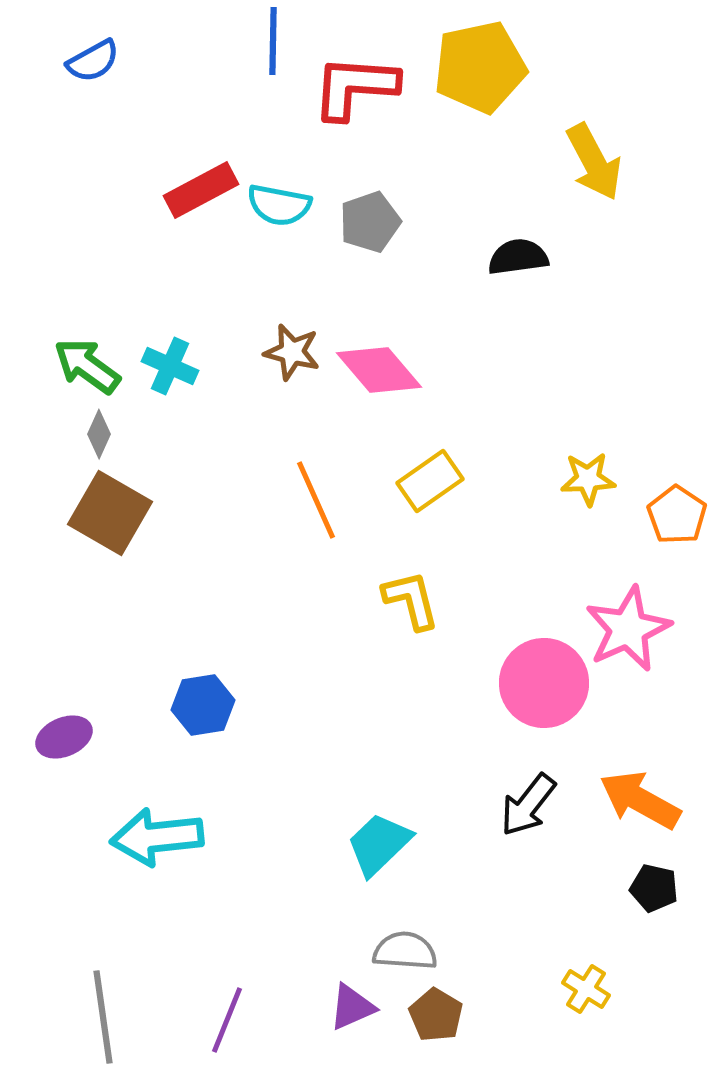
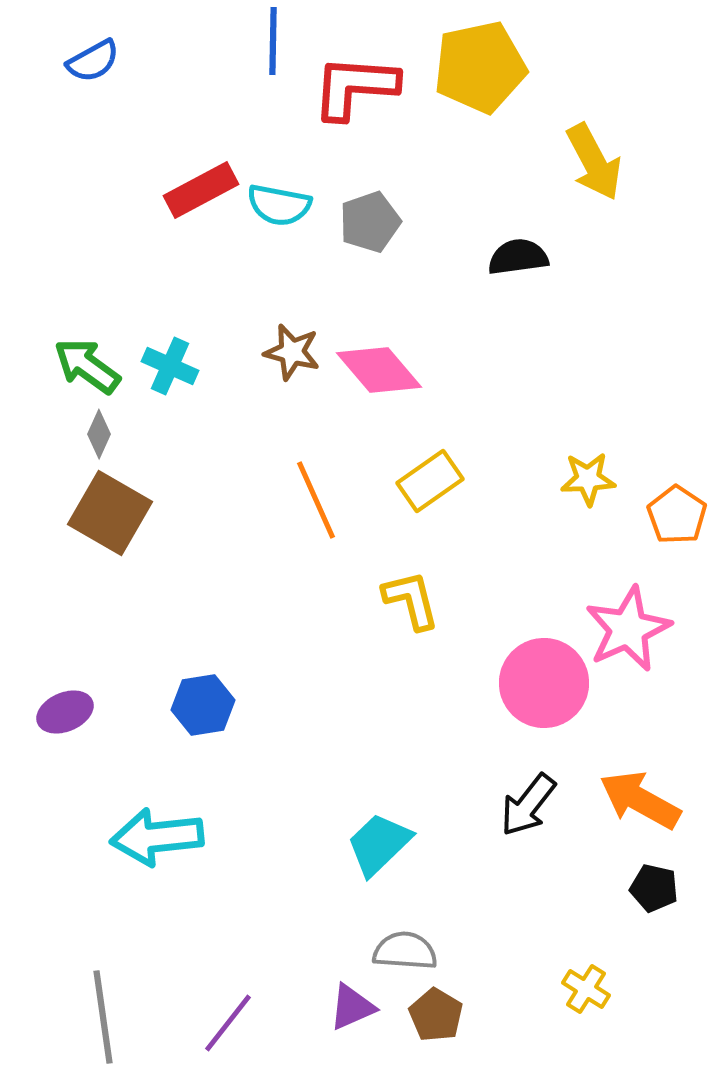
purple ellipse: moved 1 px right, 25 px up
purple line: moved 1 px right, 3 px down; rotated 16 degrees clockwise
